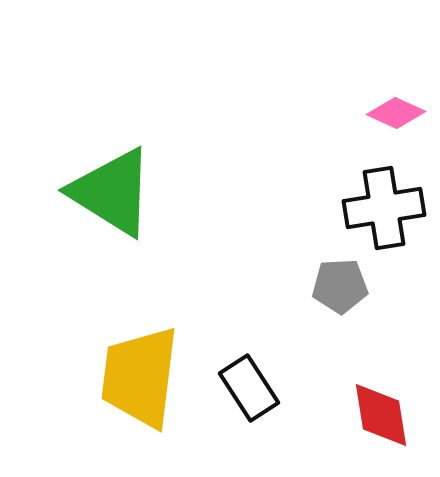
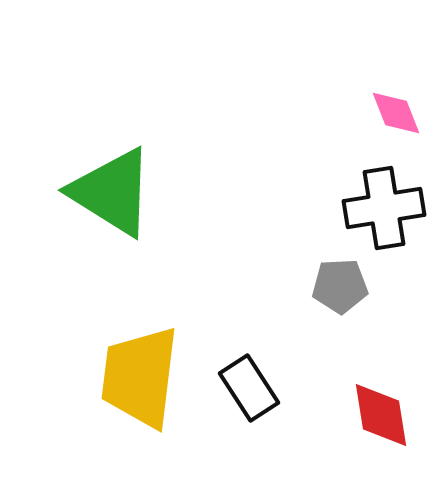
pink diamond: rotated 44 degrees clockwise
